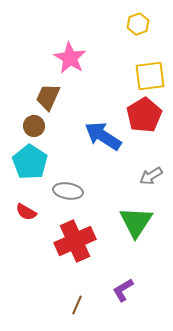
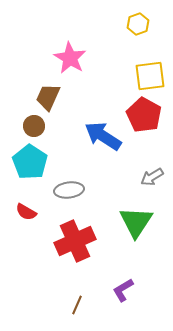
red pentagon: rotated 12 degrees counterclockwise
gray arrow: moved 1 px right, 1 px down
gray ellipse: moved 1 px right, 1 px up; rotated 16 degrees counterclockwise
